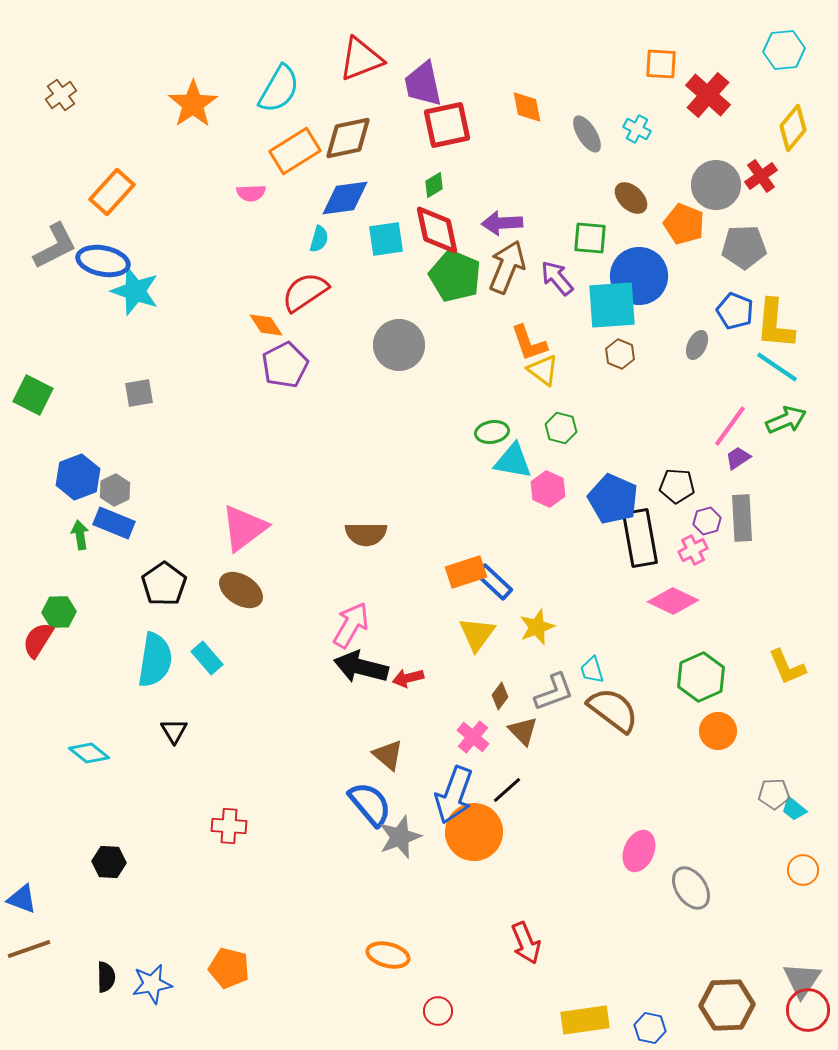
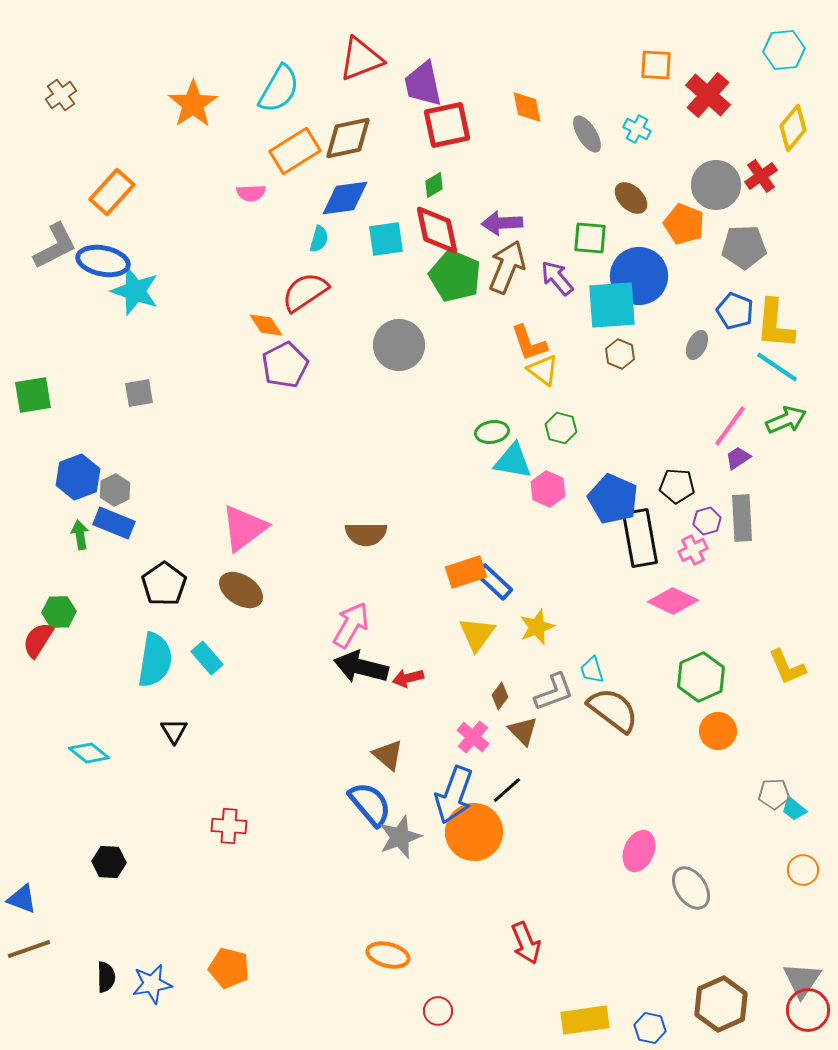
orange square at (661, 64): moved 5 px left, 1 px down
green square at (33, 395): rotated 36 degrees counterclockwise
brown hexagon at (727, 1005): moved 6 px left, 1 px up; rotated 22 degrees counterclockwise
